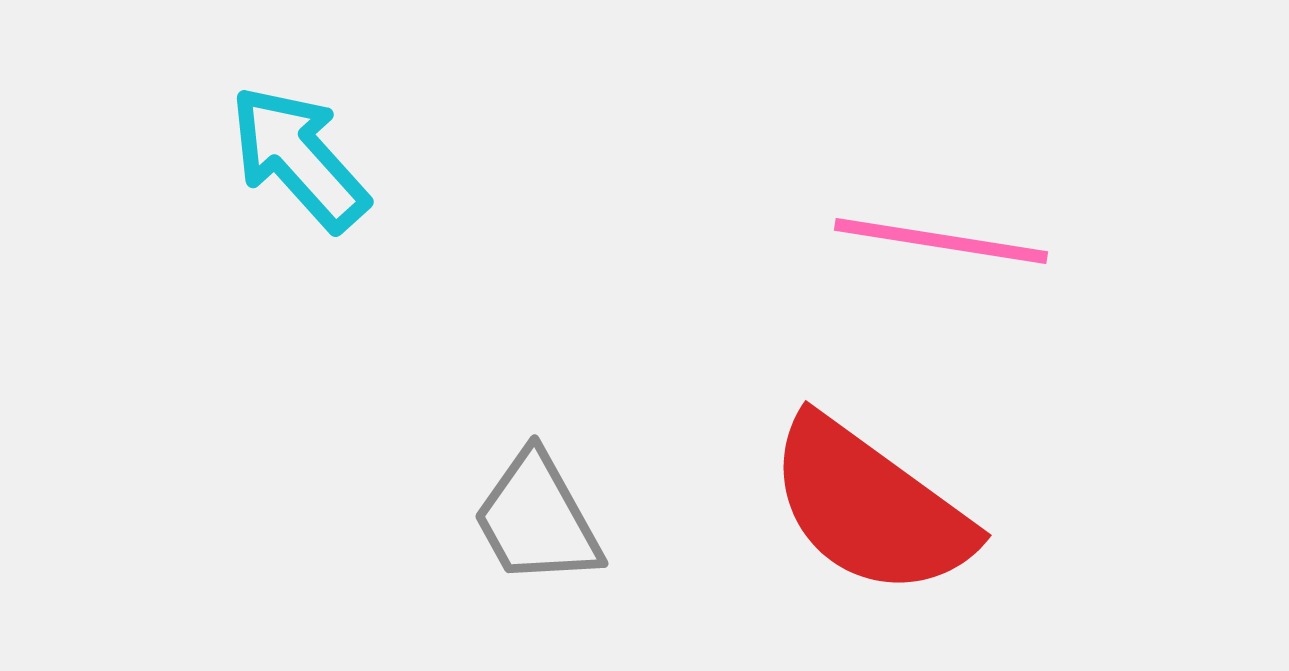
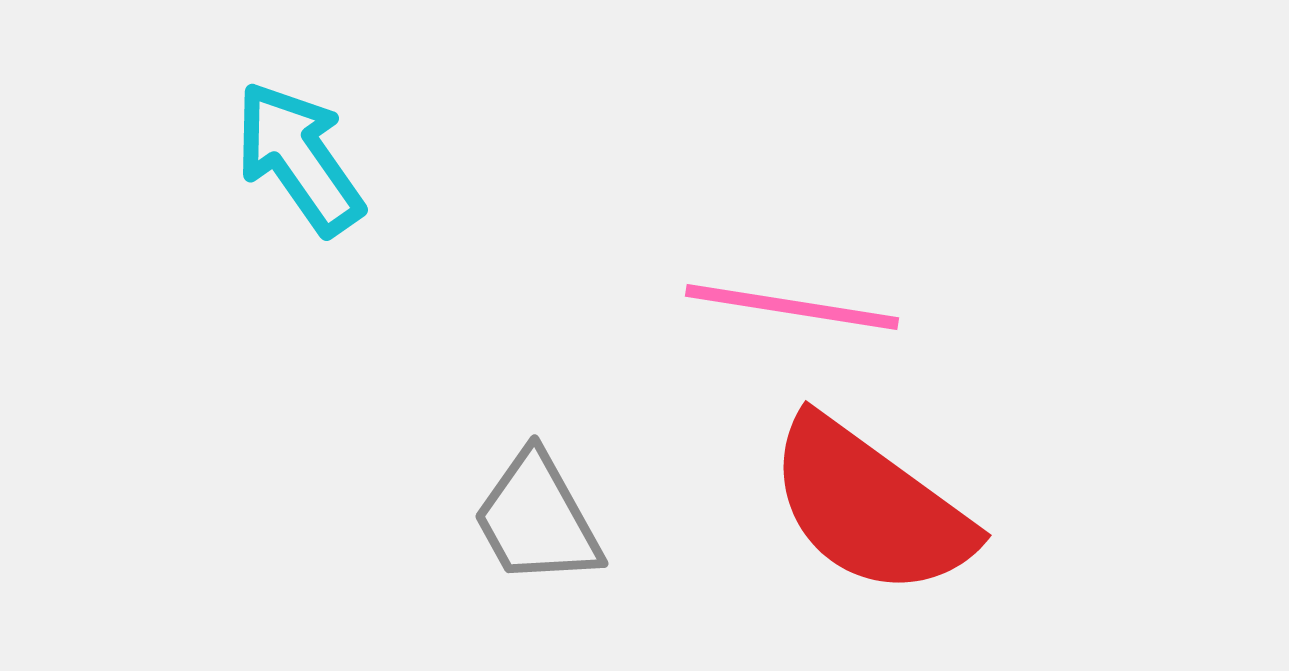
cyan arrow: rotated 7 degrees clockwise
pink line: moved 149 px left, 66 px down
